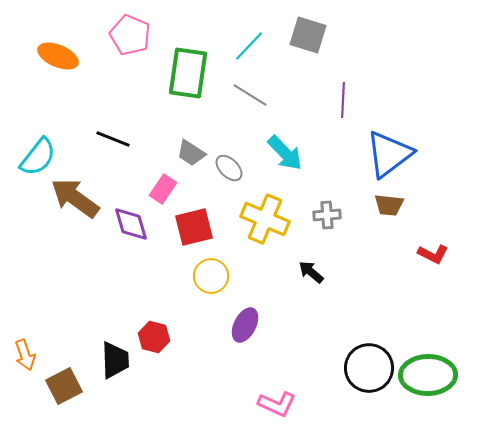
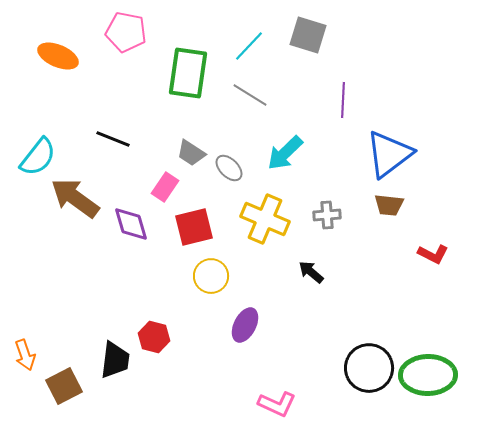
pink pentagon: moved 4 px left, 3 px up; rotated 12 degrees counterclockwise
cyan arrow: rotated 90 degrees clockwise
pink rectangle: moved 2 px right, 2 px up
black trapezoid: rotated 9 degrees clockwise
